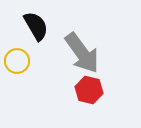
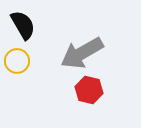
black semicircle: moved 13 px left, 1 px up
gray arrow: rotated 96 degrees clockwise
